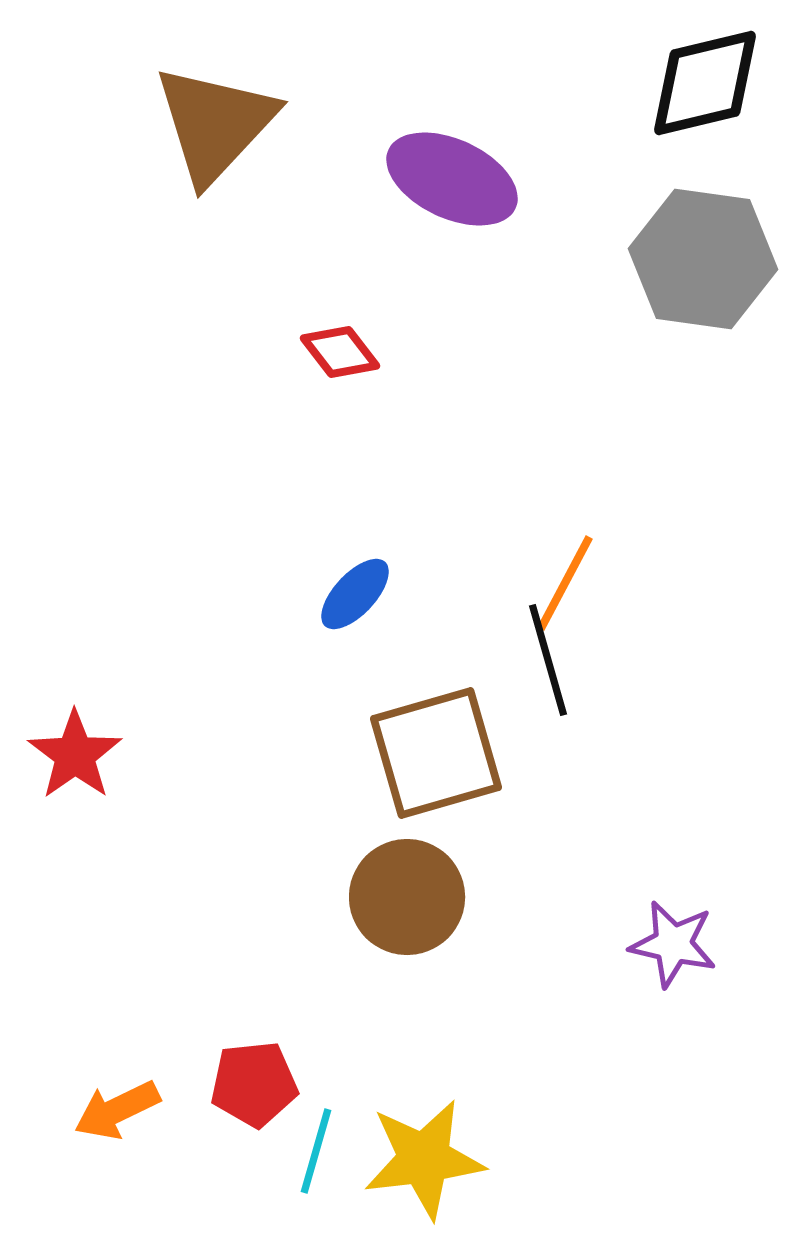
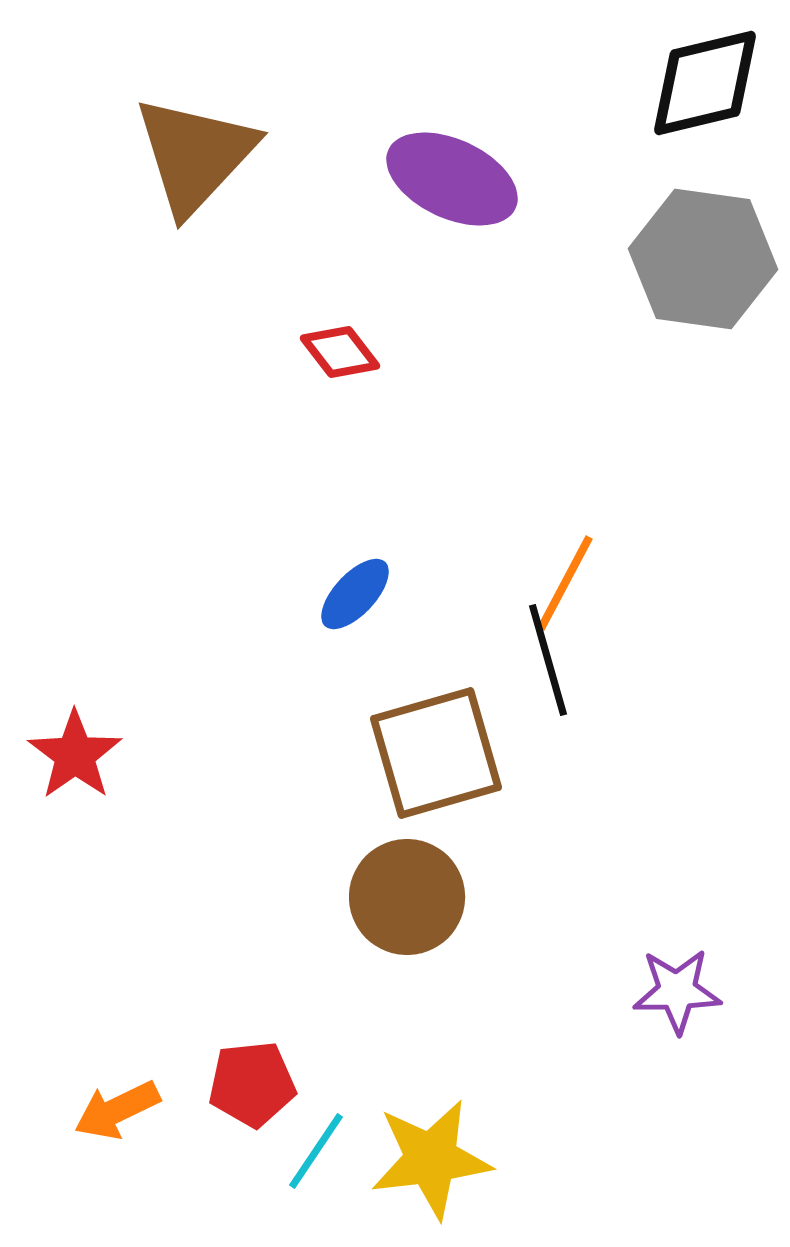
brown triangle: moved 20 px left, 31 px down
purple star: moved 4 px right, 47 px down; rotated 14 degrees counterclockwise
red pentagon: moved 2 px left
cyan line: rotated 18 degrees clockwise
yellow star: moved 7 px right
